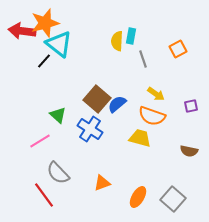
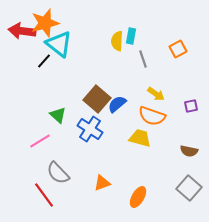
gray square: moved 16 px right, 11 px up
